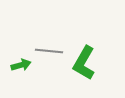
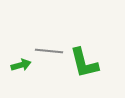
green L-shape: rotated 44 degrees counterclockwise
